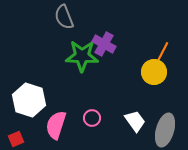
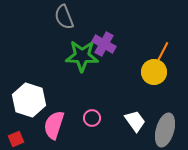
pink semicircle: moved 2 px left
